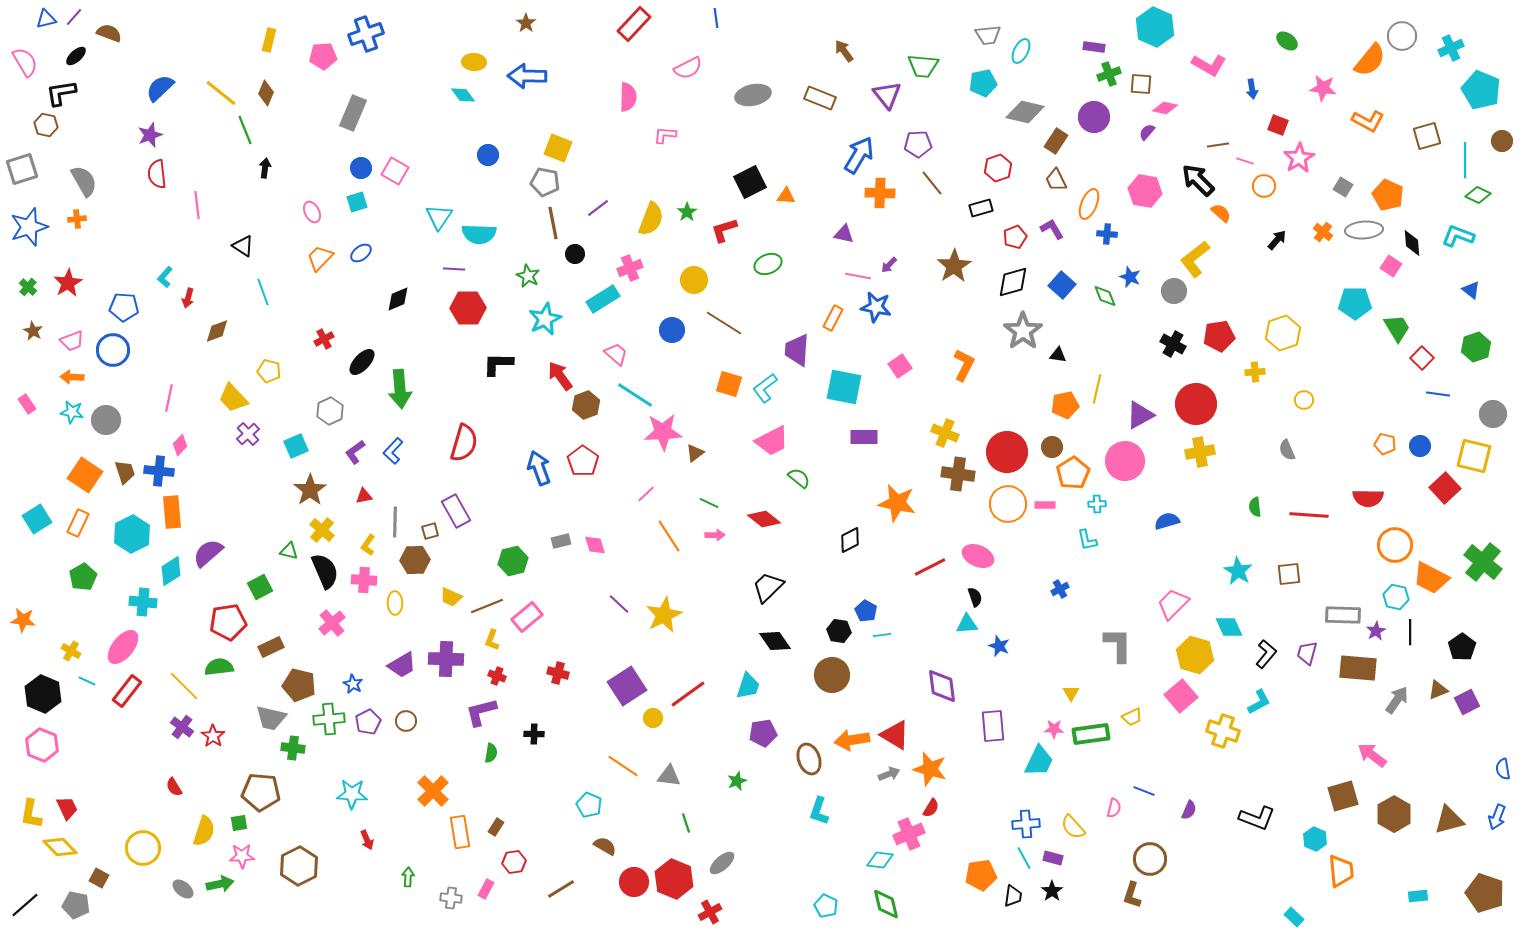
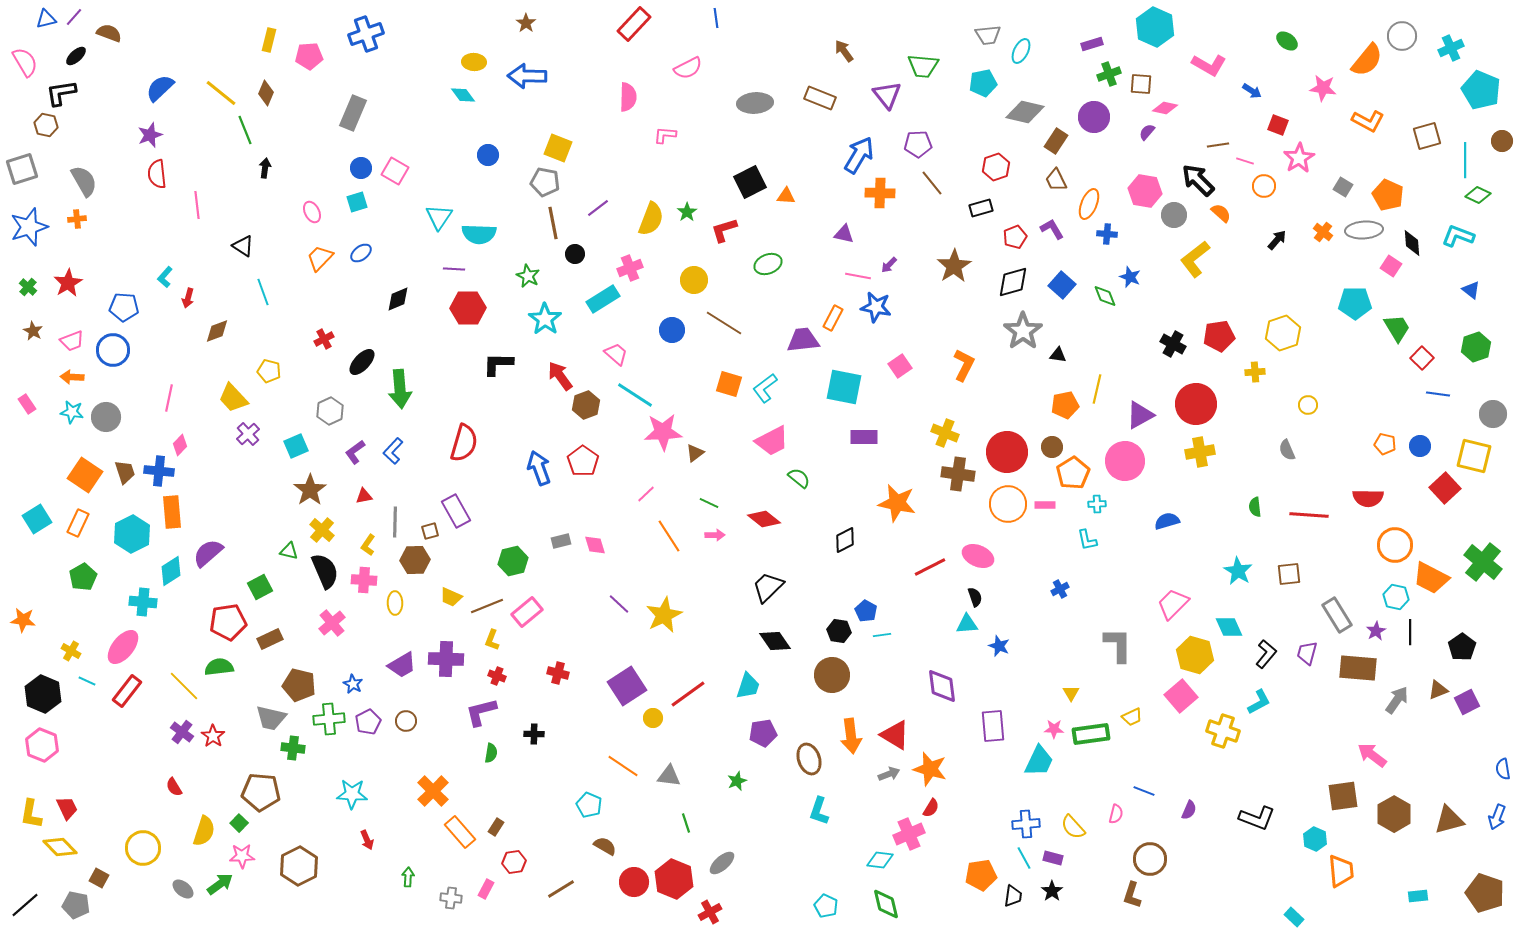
purple rectangle at (1094, 47): moved 2 px left, 3 px up; rotated 25 degrees counterclockwise
pink pentagon at (323, 56): moved 14 px left
orange semicircle at (1370, 60): moved 3 px left
blue arrow at (1252, 89): moved 2 px down; rotated 48 degrees counterclockwise
gray ellipse at (753, 95): moved 2 px right, 8 px down; rotated 8 degrees clockwise
red hexagon at (998, 168): moved 2 px left, 1 px up
gray circle at (1174, 291): moved 76 px up
cyan star at (545, 319): rotated 12 degrees counterclockwise
purple trapezoid at (797, 350): moved 6 px right, 10 px up; rotated 80 degrees clockwise
yellow circle at (1304, 400): moved 4 px right, 5 px down
gray circle at (106, 420): moved 3 px up
black diamond at (850, 540): moved 5 px left
gray rectangle at (1343, 615): moved 6 px left; rotated 56 degrees clockwise
pink rectangle at (527, 617): moved 5 px up
brown rectangle at (271, 647): moved 1 px left, 8 px up
purple cross at (182, 727): moved 5 px down
orange arrow at (852, 740): moved 1 px left, 4 px up; rotated 88 degrees counterclockwise
brown square at (1343, 796): rotated 8 degrees clockwise
pink semicircle at (1114, 808): moved 2 px right, 6 px down
green square at (239, 823): rotated 36 degrees counterclockwise
orange rectangle at (460, 832): rotated 32 degrees counterclockwise
green arrow at (220, 884): rotated 24 degrees counterclockwise
